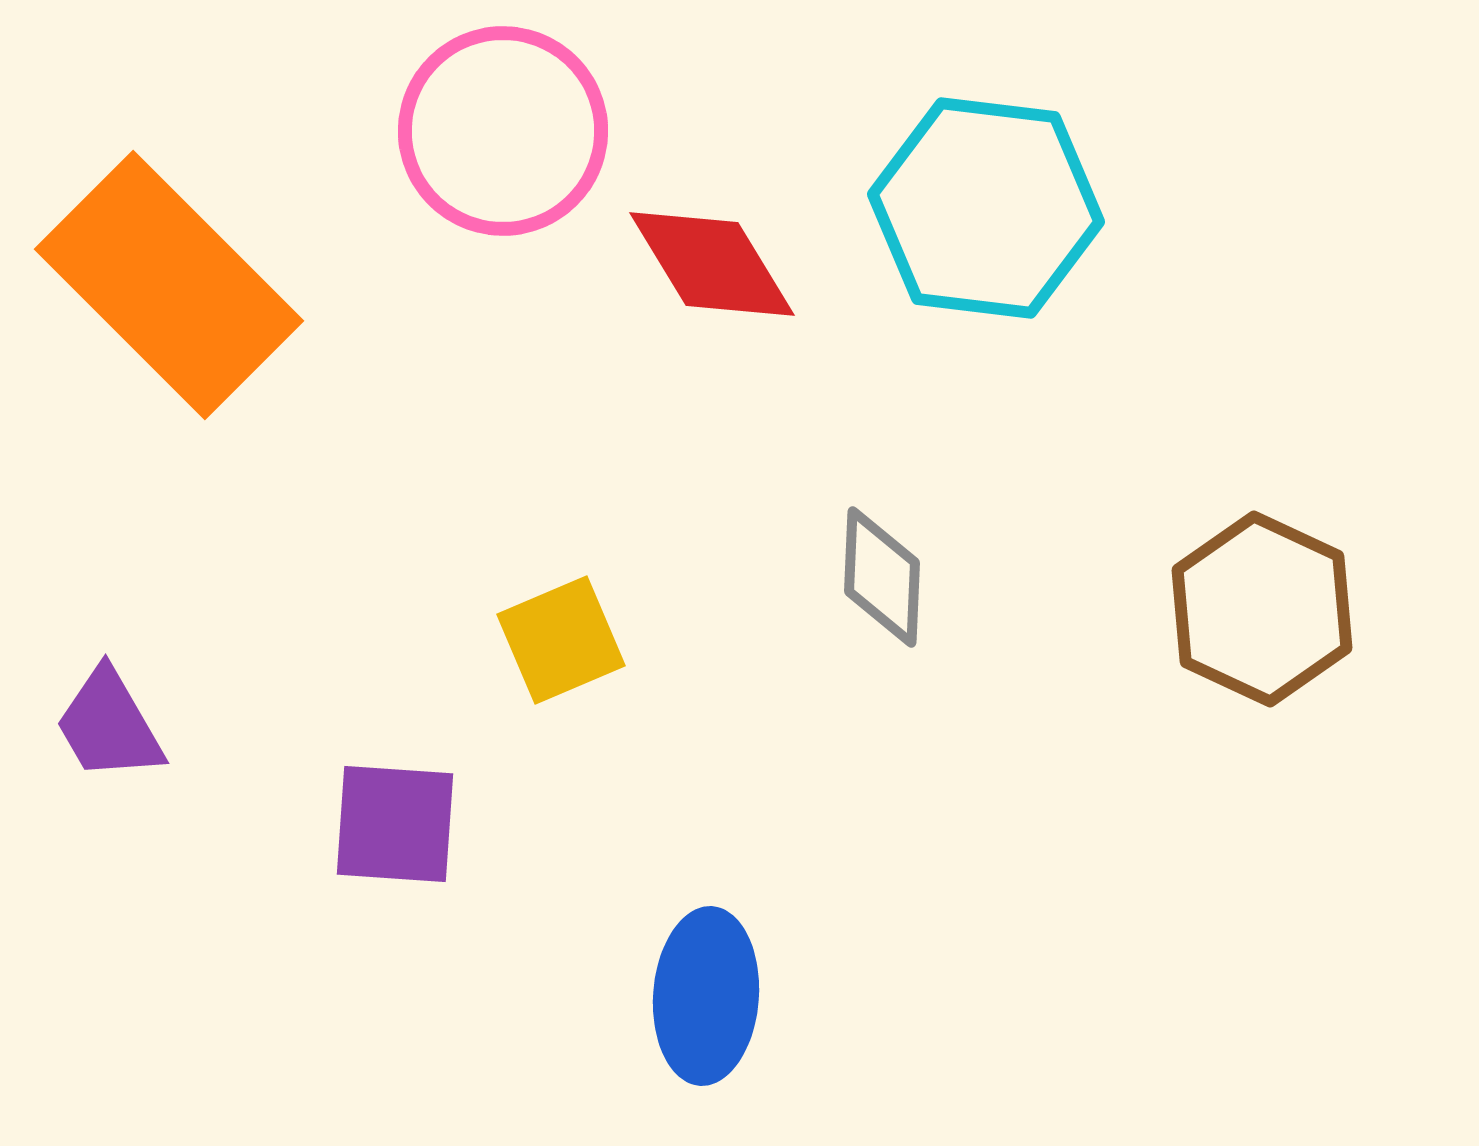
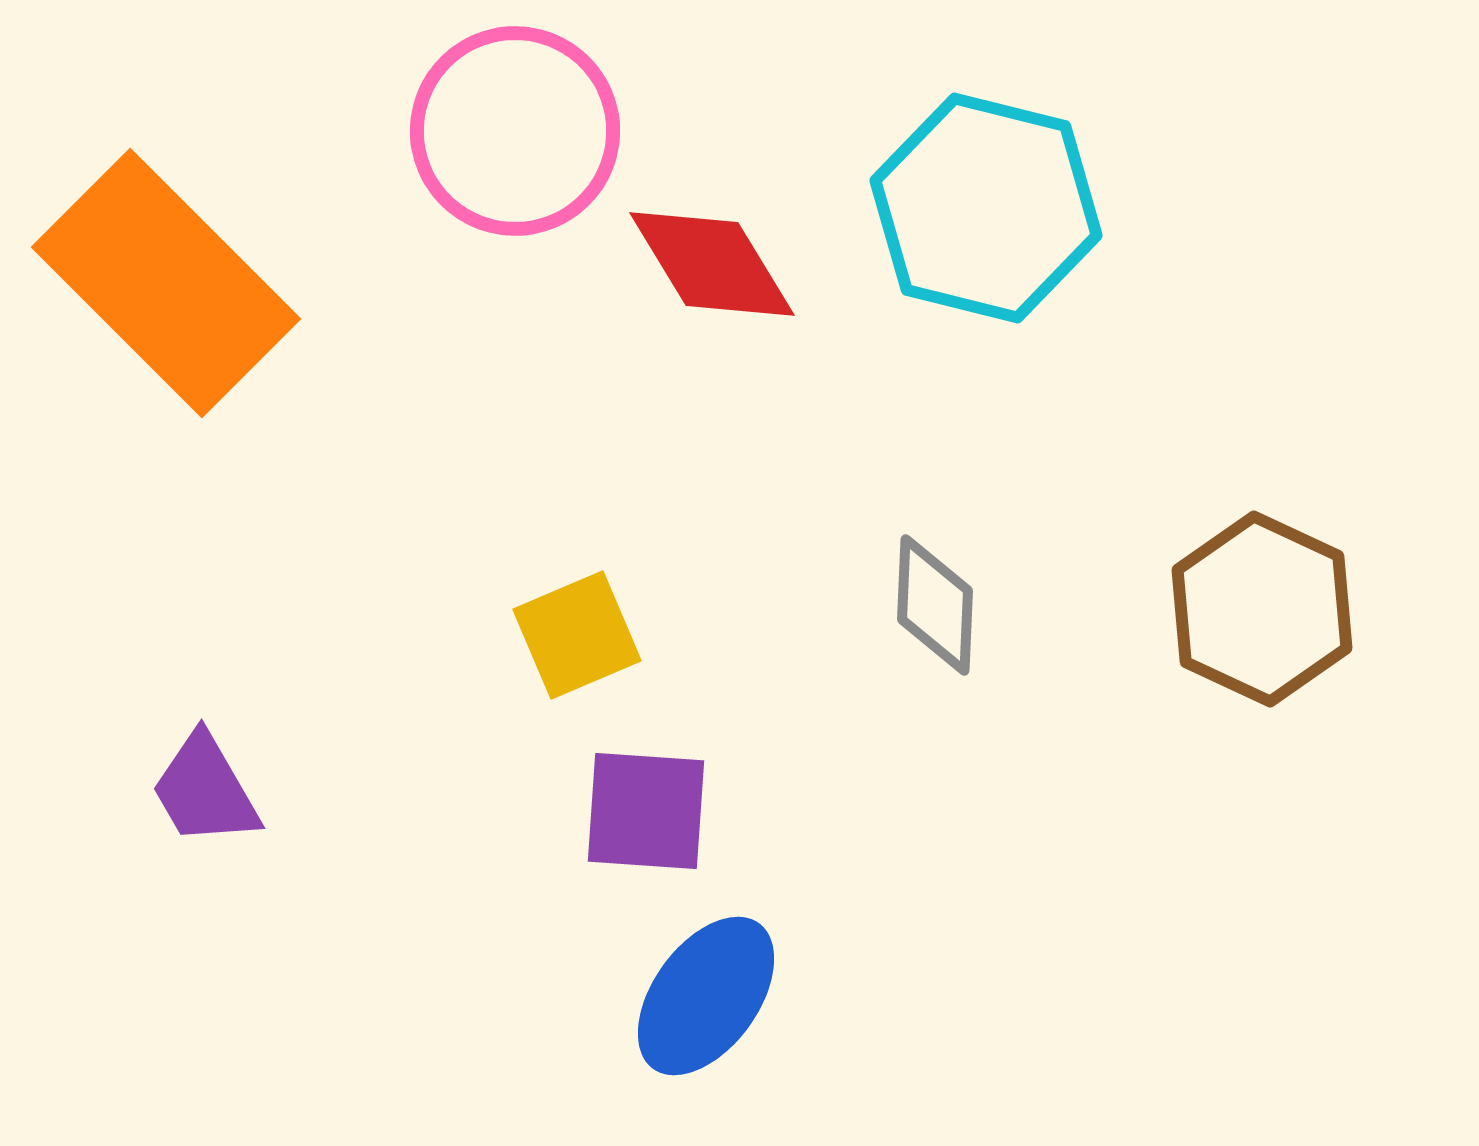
pink circle: moved 12 px right
cyan hexagon: rotated 7 degrees clockwise
orange rectangle: moved 3 px left, 2 px up
gray diamond: moved 53 px right, 28 px down
yellow square: moved 16 px right, 5 px up
purple trapezoid: moved 96 px right, 65 px down
purple square: moved 251 px right, 13 px up
blue ellipse: rotated 32 degrees clockwise
